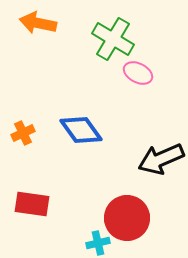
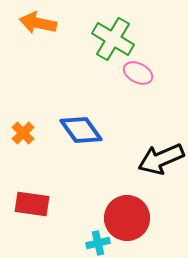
orange cross: rotated 20 degrees counterclockwise
